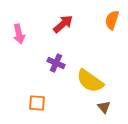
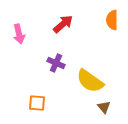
orange semicircle: rotated 18 degrees counterclockwise
